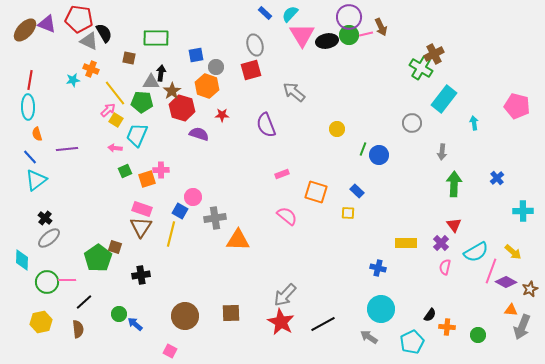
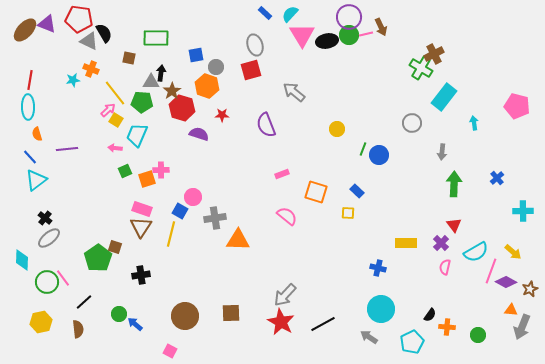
cyan rectangle at (444, 99): moved 2 px up
pink line at (67, 280): moved 4 px left, 2 px up; rotated 54 degrees clockwise
